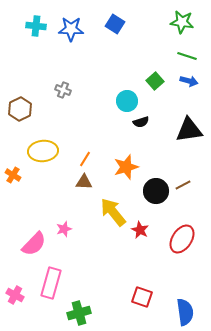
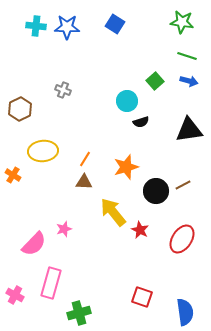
blue star: moved 4 px left, 2 px up
